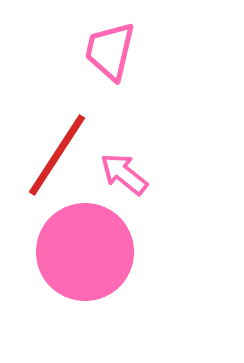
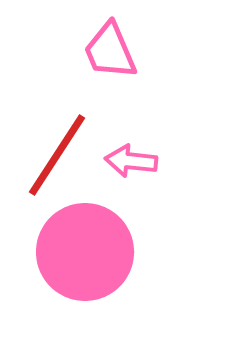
pink trapezoid: rotated 36 degrees counterclockwise
pink arrow: moved 7 px right, 13 px up; rotated 33 degrees counterclockwise
